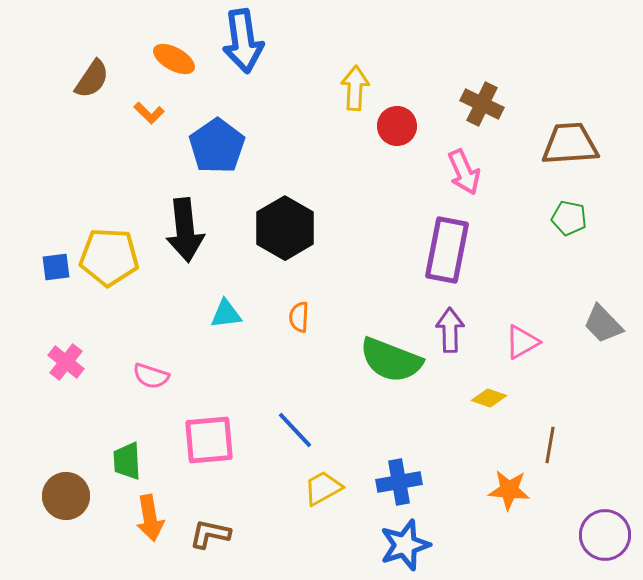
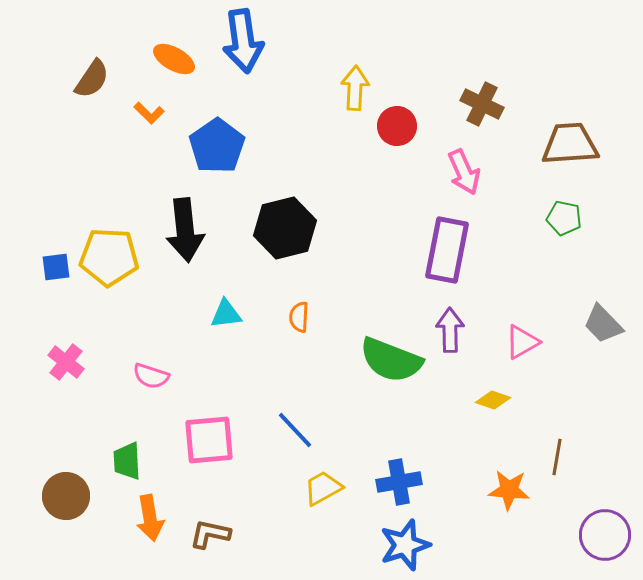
green pentagon: moved 5 px left
black hexagon: rotated 16 degrees clockwise
yellow diamond: moved 4 px right, 2 px down
brown line: moved 7 px right, 12 px down
